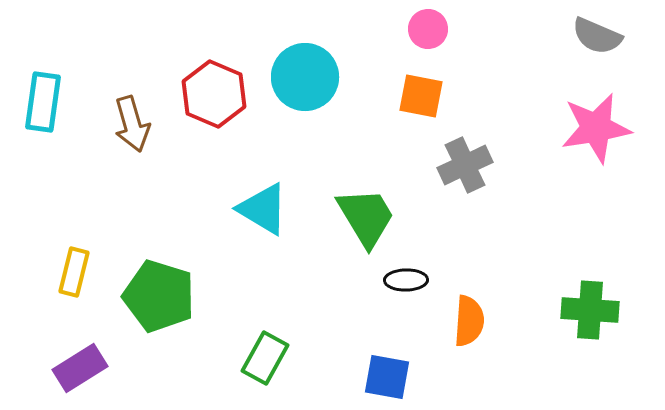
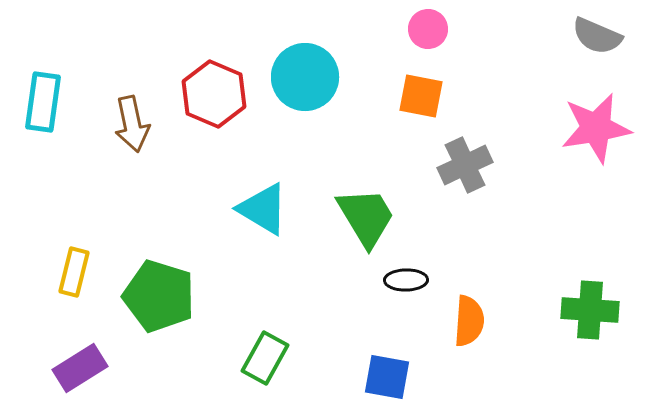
brown arrow: rotated 4 degrees clockwise
